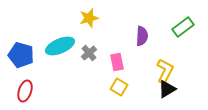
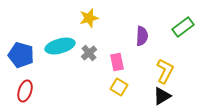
cyan ellipse: rotated 8 degrees clockwise
black triangle: moved 5 px left, 7 px down
